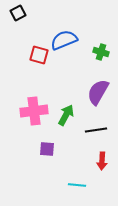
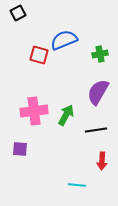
green cross: moved 1 px left, 2 px down; rotated 28 degrees counterclockwise
purple square: moved 27 px left
